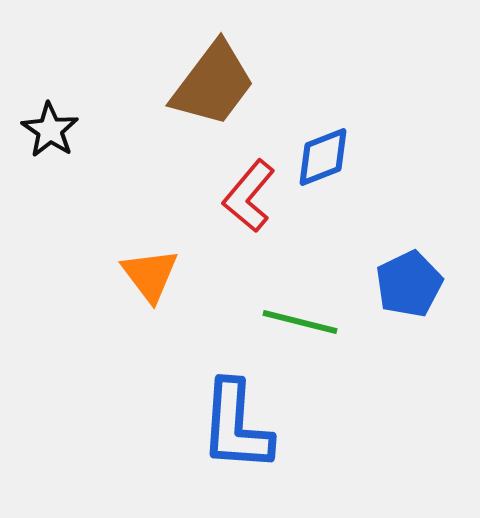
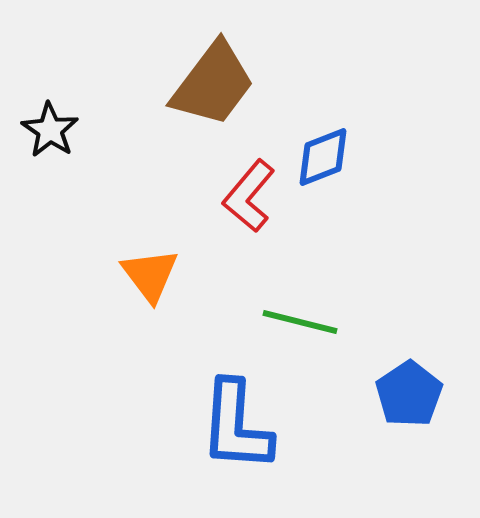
blue pentagon: moved 110 px down; rotated 8 degrees counterclockwise
